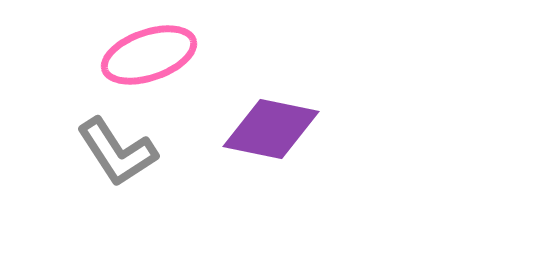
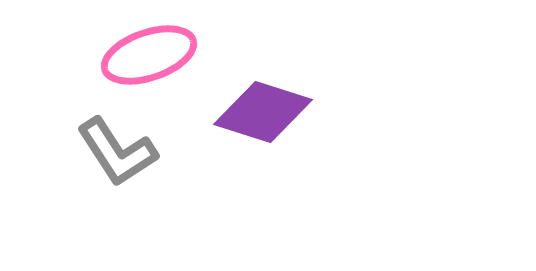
purple diamond: moved 8 px left, 17 px up; rotated 6 degrees clockwise
